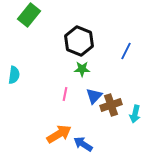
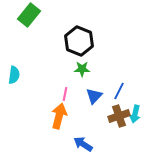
blue line: moved 7 px left, 40 px down
brown cross: moved 8 px right, 11 px down
orange arrow: moved 18 px up; rotated 45 degrees counterclockwise
